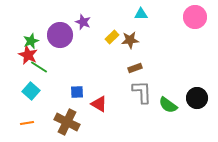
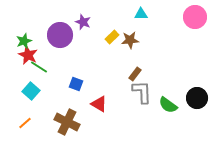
green star: moved 7 px left
brown rectangle: moved 6 px down; rotated 32 degrees counterclockwise
blue square: moved 1 px left, 8 px up; rotated 24 degrees clockwise
orange line: moved 2 px left; rotated 32 degrees counterclockwise
